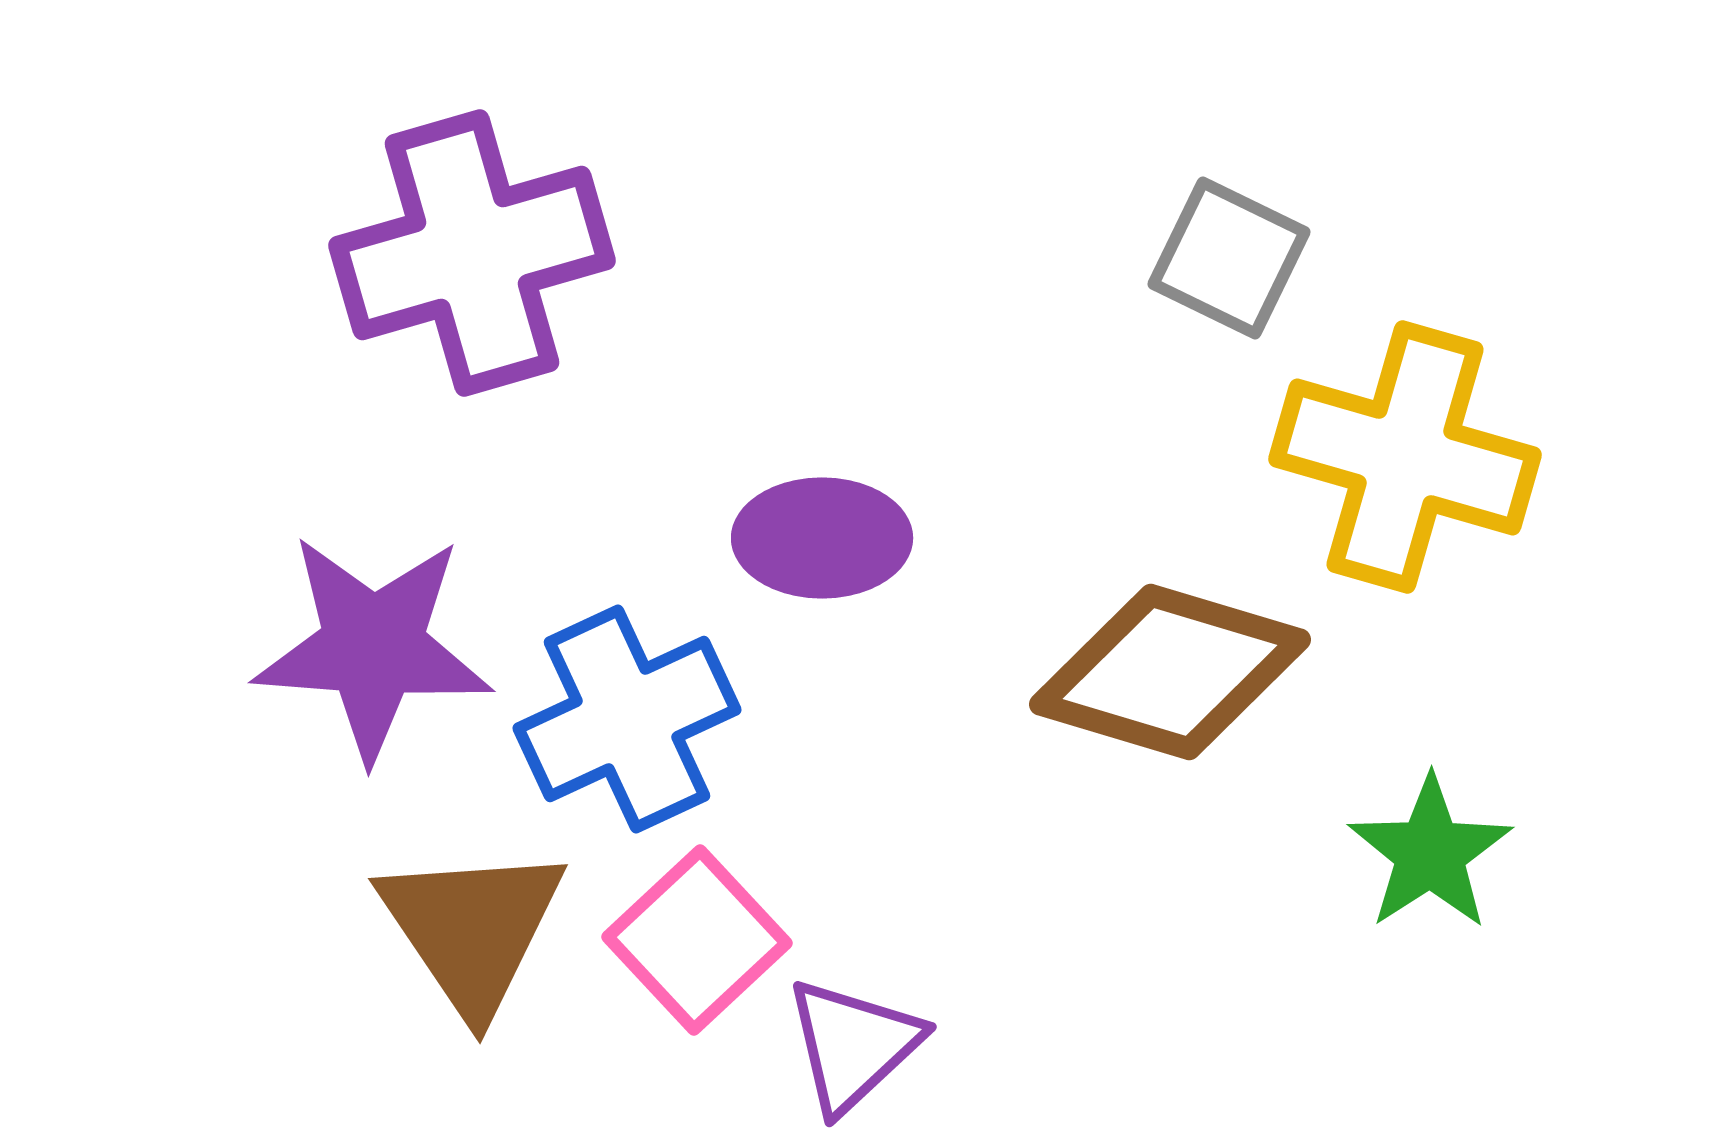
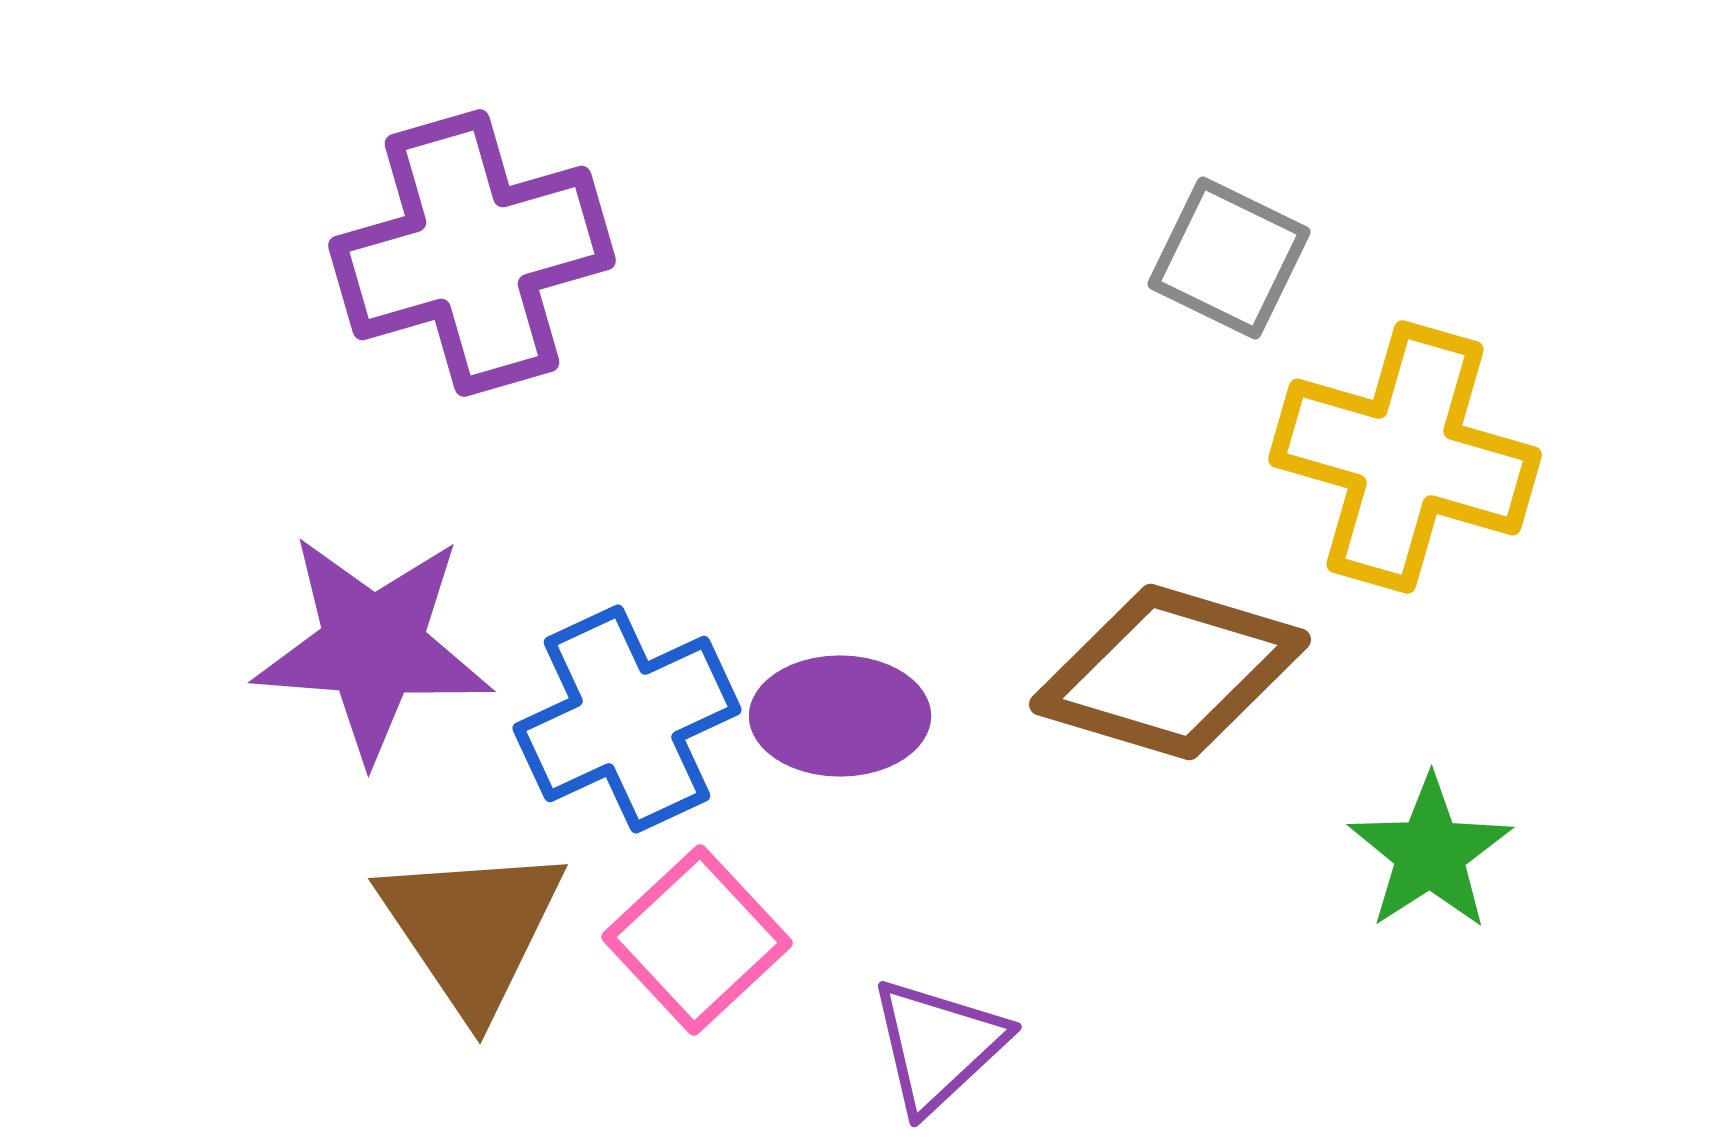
purple ellipse: moved 18 px right, 178 px down
purple triangle: moved 85 px right
